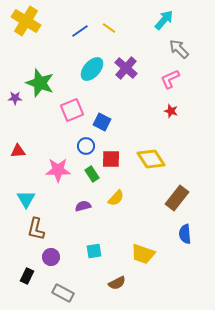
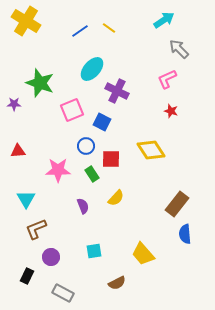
cyan arrow: rotated 15 degrees clockwise
purple cross: moved 9 px left, 23 px down; rotated 15 degrees counterclockwise
pink L-shape: moved 3 px left
purple star: moved 1 px left, 6 px down
yellow diamond: moved 9 px up
brown rectangle: moved 6 px down
purple semicircle: rotated 84 degrees clockwise
brown L-shape: rotated 55 degrees clockwise
yellow trapezoid: rotated 30 degrees clockwise
